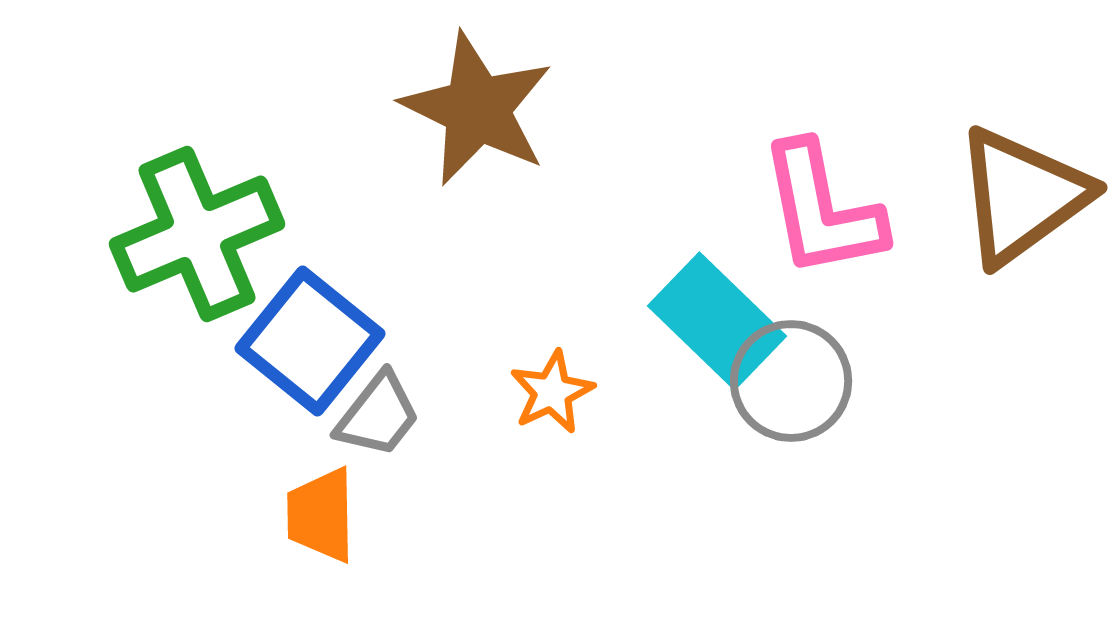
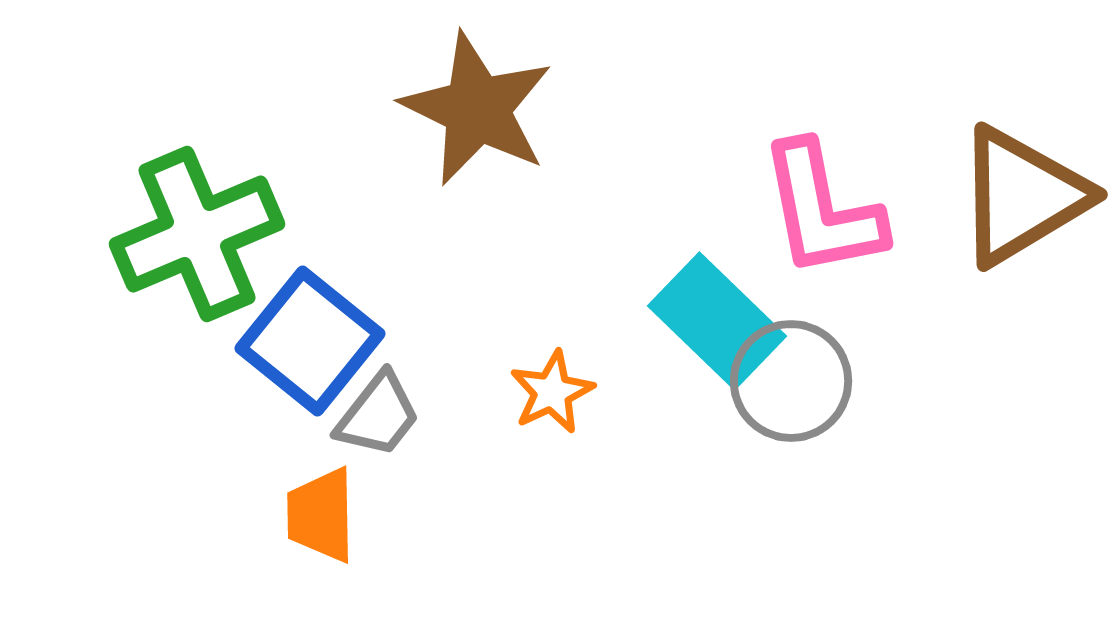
brown triangle: rotated 5 degrees clockwise
